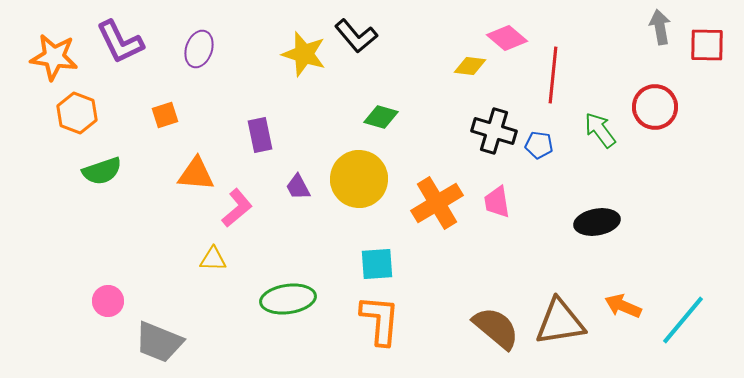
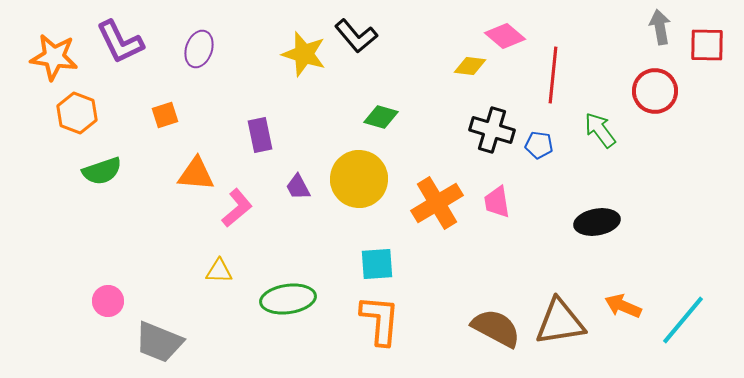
pink diamond: moved 2 px left, 2 px up
red circle: moved 16 px up
black cross: moved 2 px left, 1 px up
yellow triangle: moved 6 px right, 12 px down
brown semicircle: rotated 12 degrees counterclockwise
